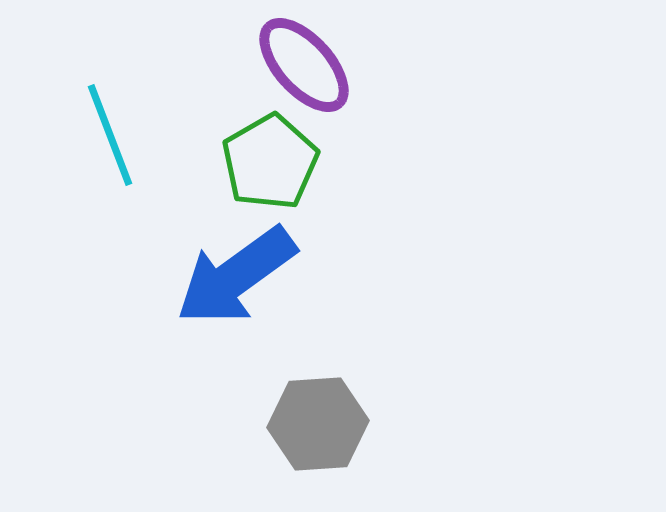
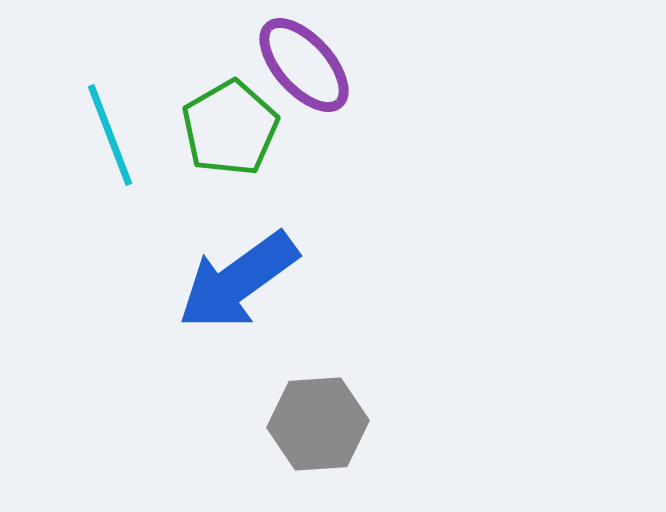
green pentagon: moved 40 px left, 34 px up
blue arrow: moved 2 px right, 5 px down
